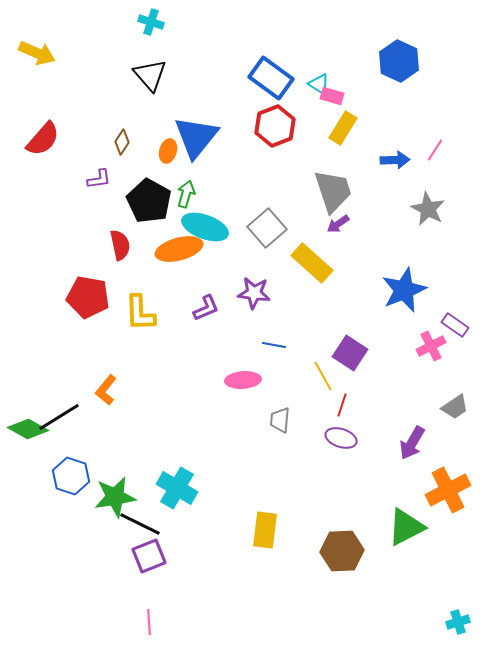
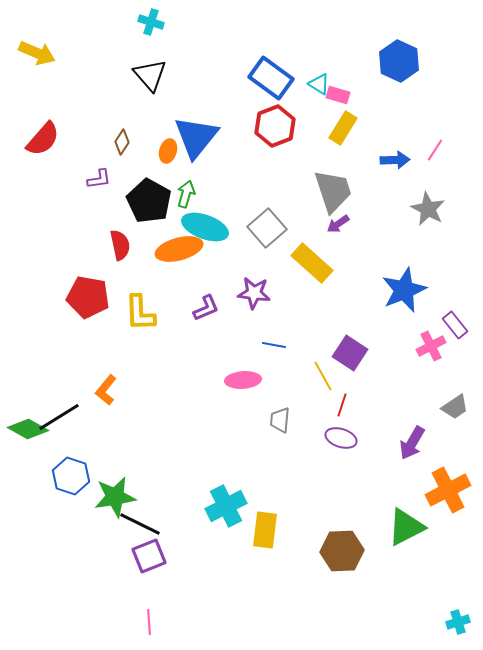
pink rectangle at (332, 96): moved 6 px right, 1 px up
purple rectangle at (455, 325): rotated 16 degrees clockwise
cyan cross at (177, 488): moved 49 px right, 18 px down; rotated 33 degrees clockwise
